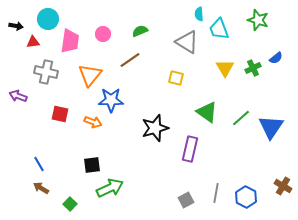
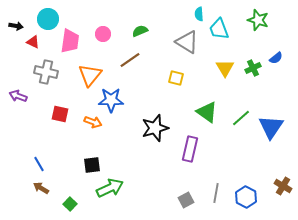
red triangle: rotated 32 degrees clockwise
